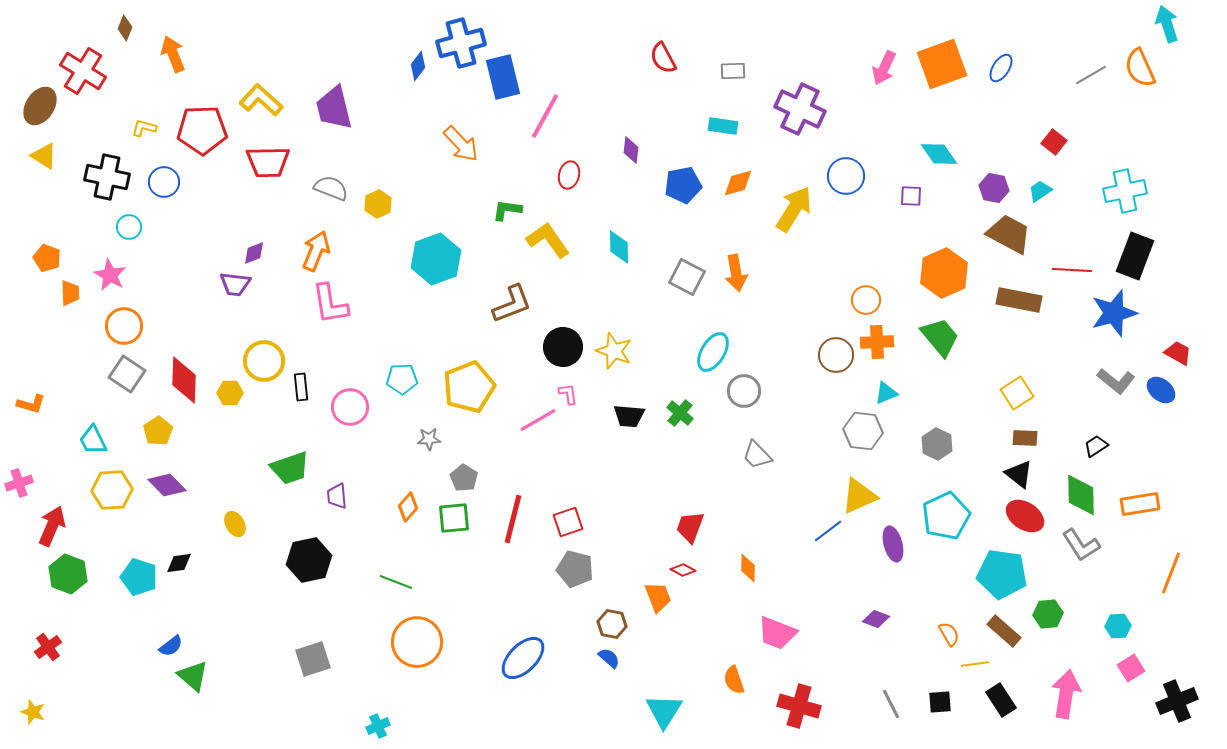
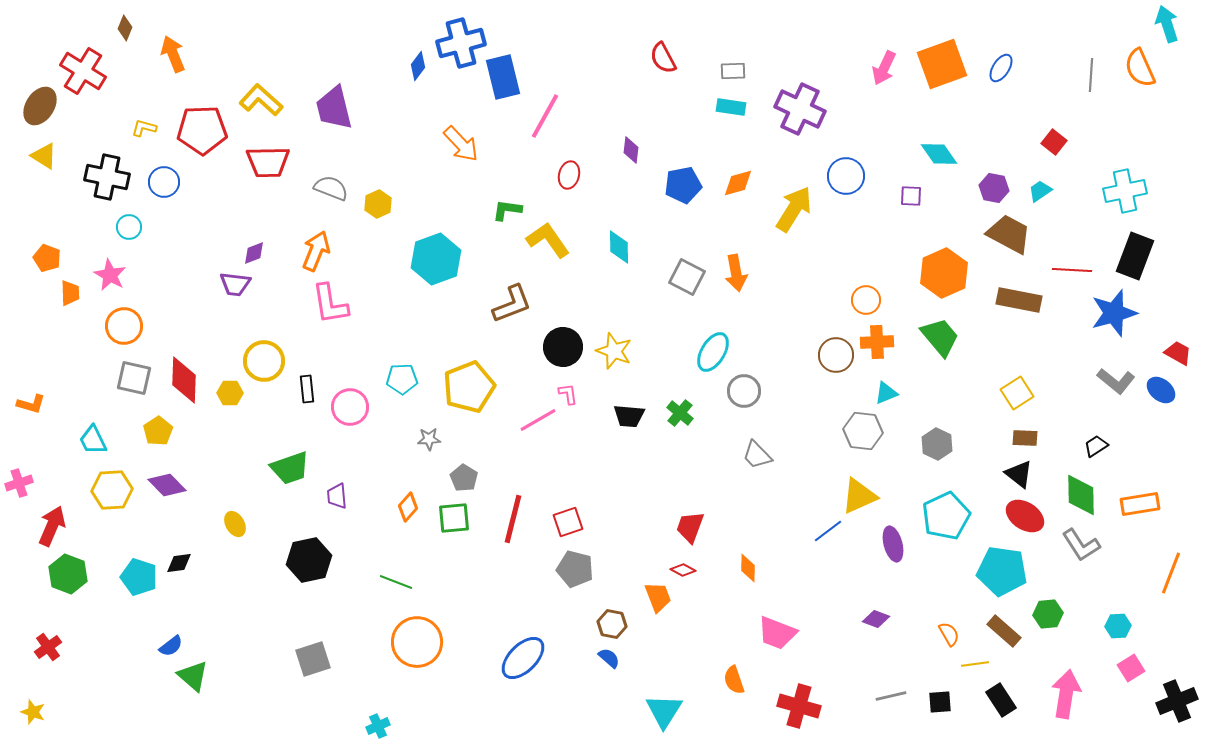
gray line at (1091, 75): rotated 56 degrees counterclockwise
cyan rectangle at (723, 126): moved 8 px right, 19 px up
gray square at (127, 374): moved 7 px right, 4 px down; rotated 21 degrees counterclockwise
black rectangle at (301, 387): moved 6 px right, 2 px down
cyan pentagon at (1002, 574): moved 3 px up
gray line at (891, 704): moved 8 px up; rotated 76 degrees counterclockwise
